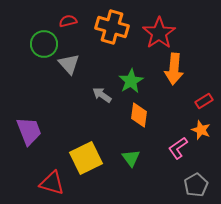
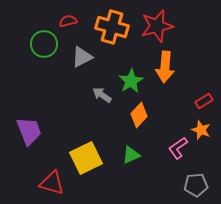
red star: moved 2 px left, 7 px up; rotated 20 degrees clockwise
gray triangle: moved 13 px right, 7 px up; rotated 45 degrees clockwise
orange arrow: moved 9 px left, 2 px up
orange diamond: rotated 35 degrees clockwise
green triangle: moved 3 px up; rotated 42 degrees clockwise
gray pentagon: rotated 25 degrees clockwise
